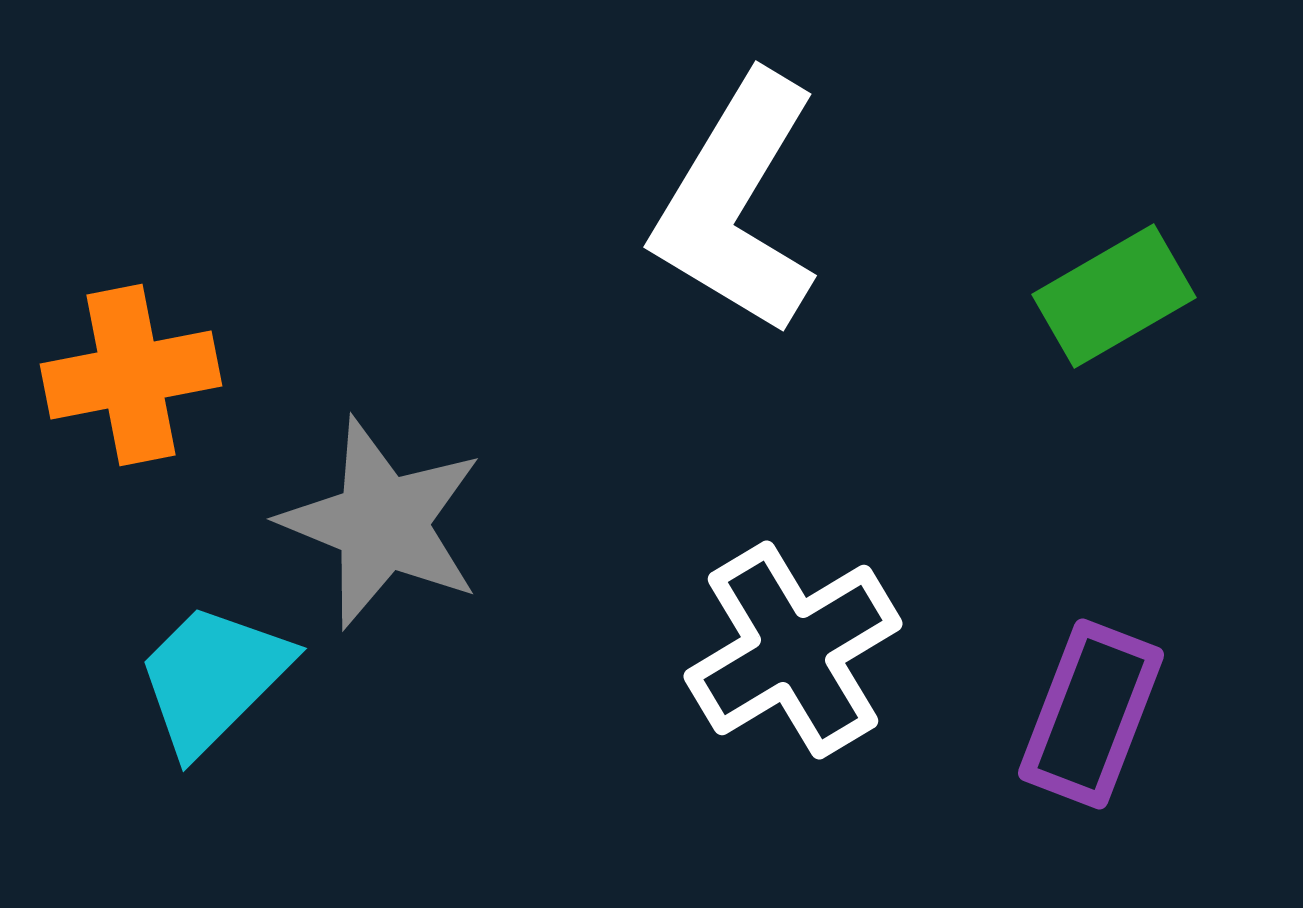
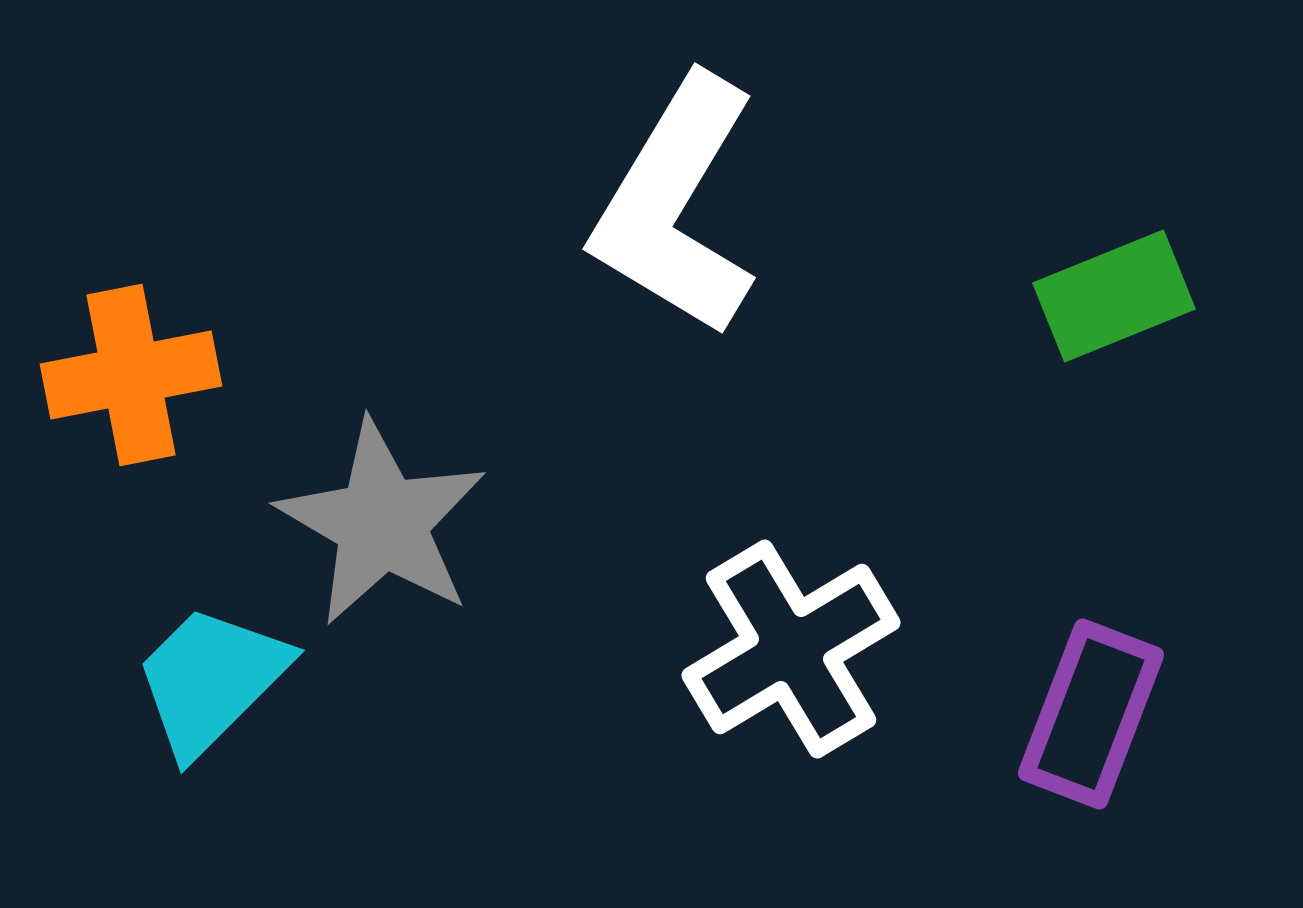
white L-shape: moved 61 px left, 2 px down
green rectangle: rotated 8 degrees clockwise
gray star: rotated 8 degrees clockwise
white cross: moved 2 px left, 1 px up
cyan trapezoid: moved 2 px left, 2 px down
